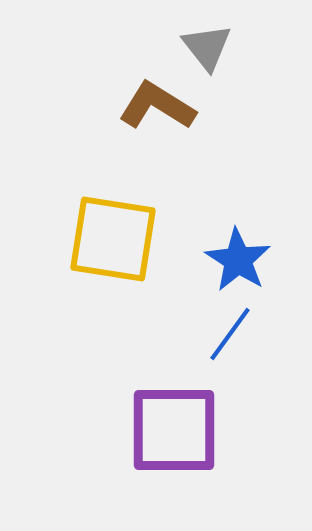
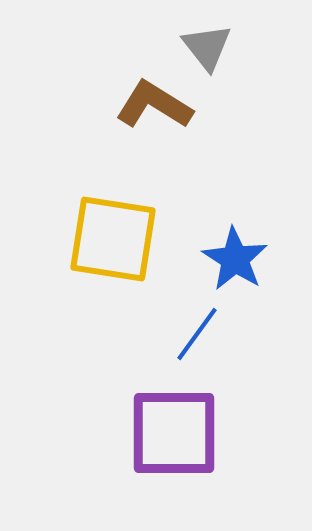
brown L-shape: moved 3 px left, 1 px up
blue star: moved 3 px left, 1 px up
blue line: moved 33 px left
purple square: moved 3 px down
